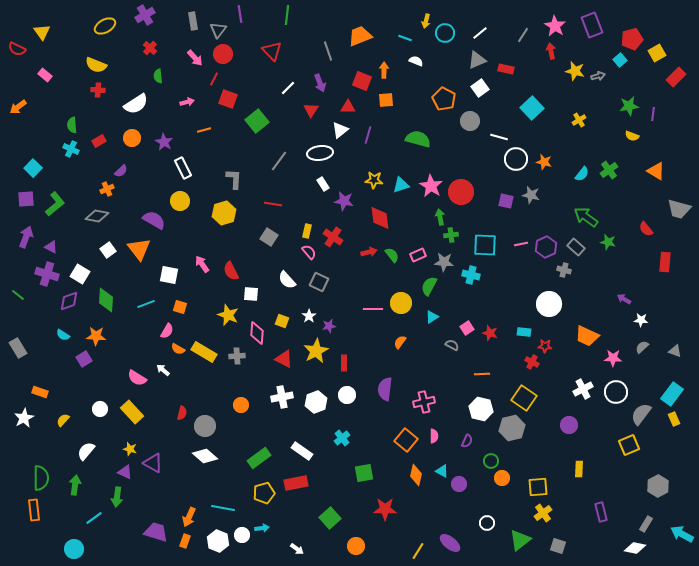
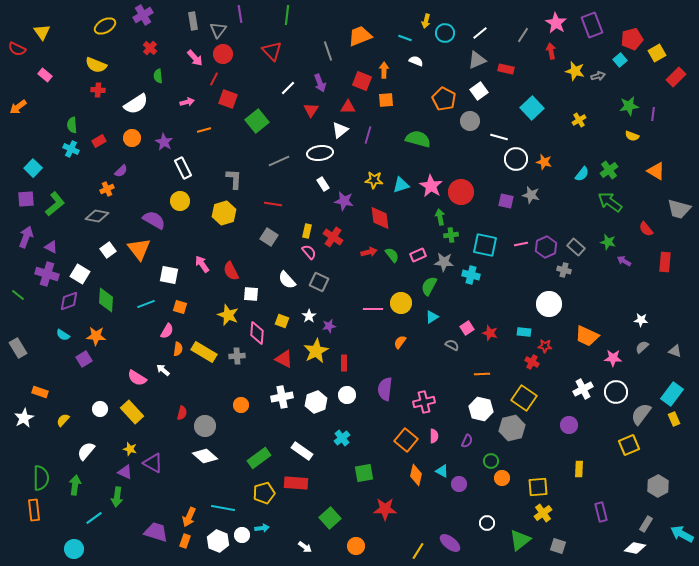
purple cross at (145, 15): moved 2 px left
pink star at (555, 26): moved 1 px right, 3 px up
white square at (480, 88): moved 1 px left, 3 px down
gray line at (279, 161): rotated 30 degrees clockwise
green arrow at (586, 217): moved 24 px right, 15 px up
cyan square at (485, 245): rotated 10 degrees clockwise
purple arrow at (624, 299): moved 38 px up
orange semicircle at (178, 349): rotated 112 degrees counterclockwise
red rectangle at (296, 483): rotated 15 degrees clockwise
white arrow at (297, 549): moved 8 px right, 2 px up
